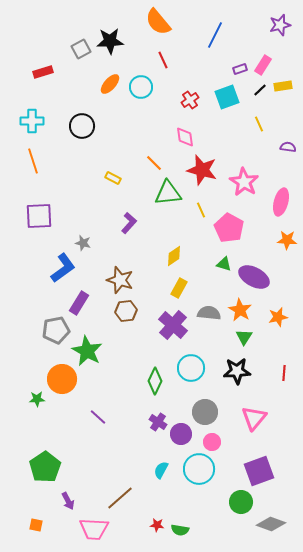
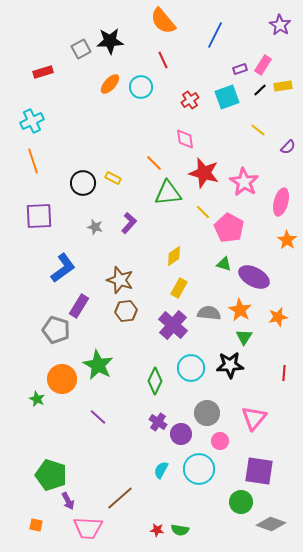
orange semicircle at (158, 22): moved 5 px right, 1 px up
purple star at (280, 25): rotated 25 degrees counterclockwise
cyan cross at (32, 121): rotated 25 degrees counterclockwise
yellow line at (259, 124): moved 1 px left, 6 px down; rotated 28 degrees counterclockwise
black circle at (82, 126): moved 1 px right, 57 px down
pink diamond at (185, 137): moved 2 px down
purple semicircle at (288, 147): rotated 126 degrees clockwise
red star at (202, 170): moved 2 px right, 3 px down
yellow line at (201, 210): moved 2 px right, 2 px down; rotated 21 degrees counterclockwise
orange star at (287, 240): rotated 30 degrees clockwise
gray star at (83, 243): moved 12 px right, 16 px up
purple rectangle at (79, 303): moved 3 px down
gray pentagon at (56, 330): rotated 28 degrees clockwise
green star at (87, 351): moved 11 px right, 14 px down
black star at (237, 371): moved 7 px left, 6 px up
green star at (37, 399): rotated 28 degrees clockwise
gray circle at (205, 412): moved 2 px right, 1 px down
pink circle at (212, 442): moved 8 px right, 1 px up
green pentagon at (45, 467): moved 6 px right, 8 px down; rotated 20 degrees counterclockwise
purple square at (259, 471): rotated 28 degrees clockwise
red star at (157, 525): moved 5 px down
pink trapezoid at (94, 529): moved 6 px left, 1 px up
